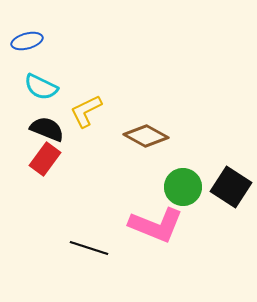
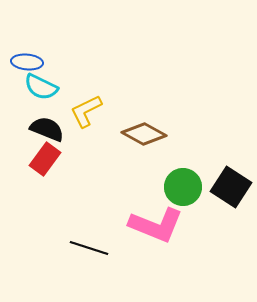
blue ellipse: moved 21 px down; rotated 20 degrees clockwise
brown diamond: moved 2 px left, 2 px up
